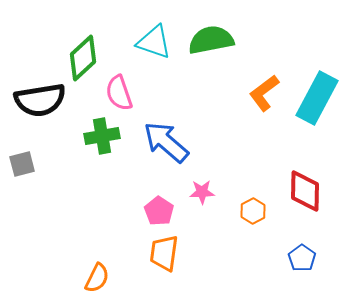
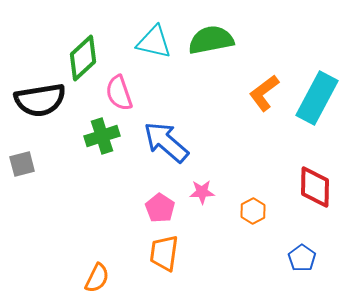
cyan triangle: rotated 6 degrees counterclockwise
green cross: rotated 8 degrees counterclockwise
red diamond: moved 10 px right, 4 px up
pink pentagon: moved 1 px right, 3 px up
